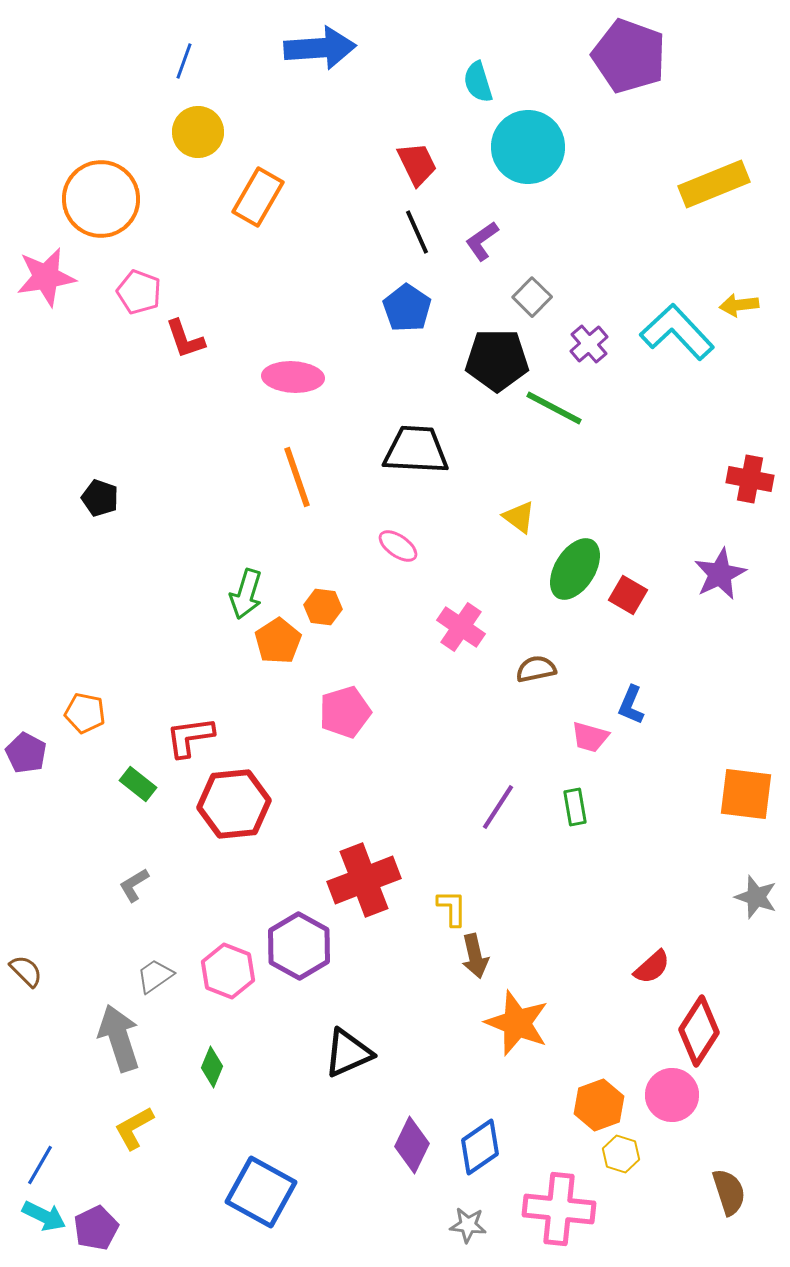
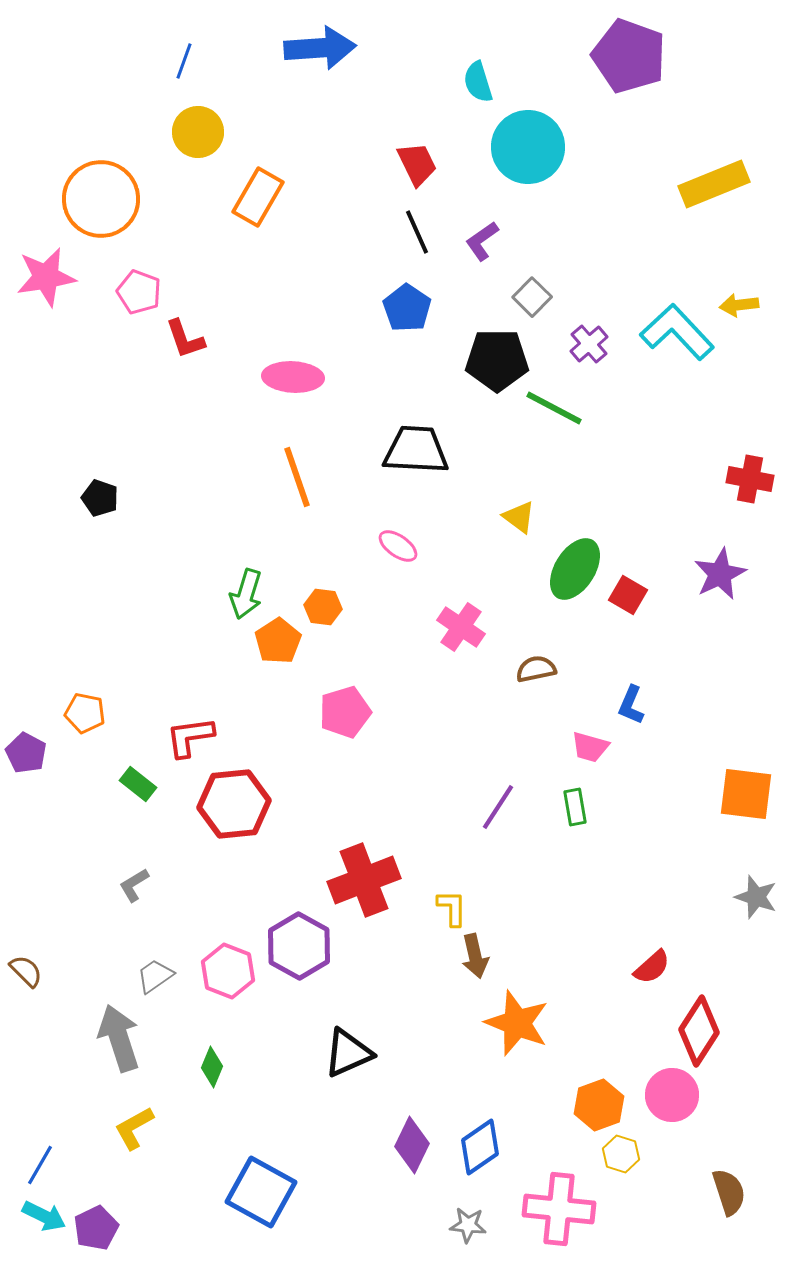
pink trapezoid at (590, 737): moved 10 px down
